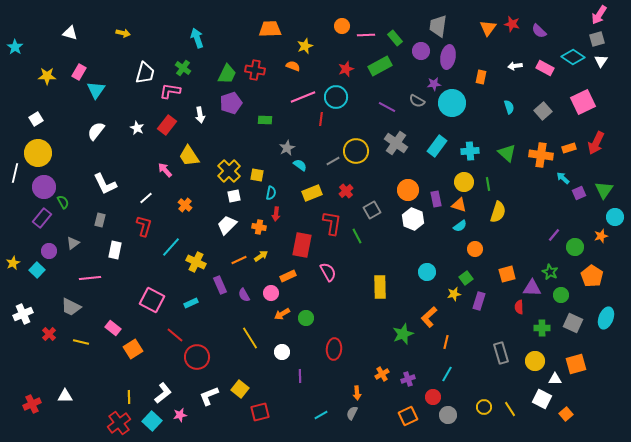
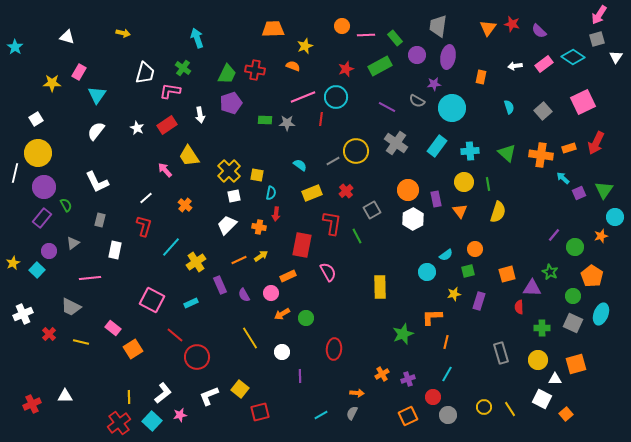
orange trapezoid at (270, 29): moved 3 px right
white triangle at (70, 33): moved 3 px left, 4 px down
purple circle at (421, 51): moved 4 px left, 4 px down
white triangle at (601, 61): moved 15 px right, 4 px up
pink rectangle at (545, 68): moved 1 px left, 4 px up; rotated 66 degrees counterclockwise
yellow star at (47, 76): moved 5 px right, 7 px down
cyan triangle at (96, 90): moved 1 px right, 5 px down
cyan circle at (452, 103): moved 5 px down
red rectangle at (167, 125): rotated 18 degrees clockwise
gray star at (287, 148): moved 25 px up; rotated 28 degrees clockwise
white L-shape at (105, 184): moved 8 px left, 2 px up
green semicircle at (63, 202): moved 3 px right, 3 px down
orange triangle at (459, 205): moved 1 px right, 6 px down; rotated 35 degrees clockwise
white hexagon at (413, 219): rotated 10 degrees clockwise
cyan semicircle at (460, 226): moved 14 px left, 29 px down
yellow cross at (196, 262): rotated 30 degrees clockwise
green square at (466, 278): moved 2 px right, 7 px up; rotated 24 degrees clockwise
green circle at (561, 295): moved 12 px right, 1 px down
orange L-shape at (429, 317): moved 3 px right; rotated 40 degrees clockwise
cyan ellipse at (606, 318): moved 5 px left, 4 px up
yellow circle at (535, 361): moved 3 px right, 1 px up
orange arrow at (357, 393): rotated 80 degrees counterclockwise
